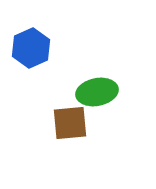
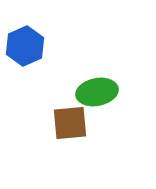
blue hexagon: moved 6 px left, 2 px up
